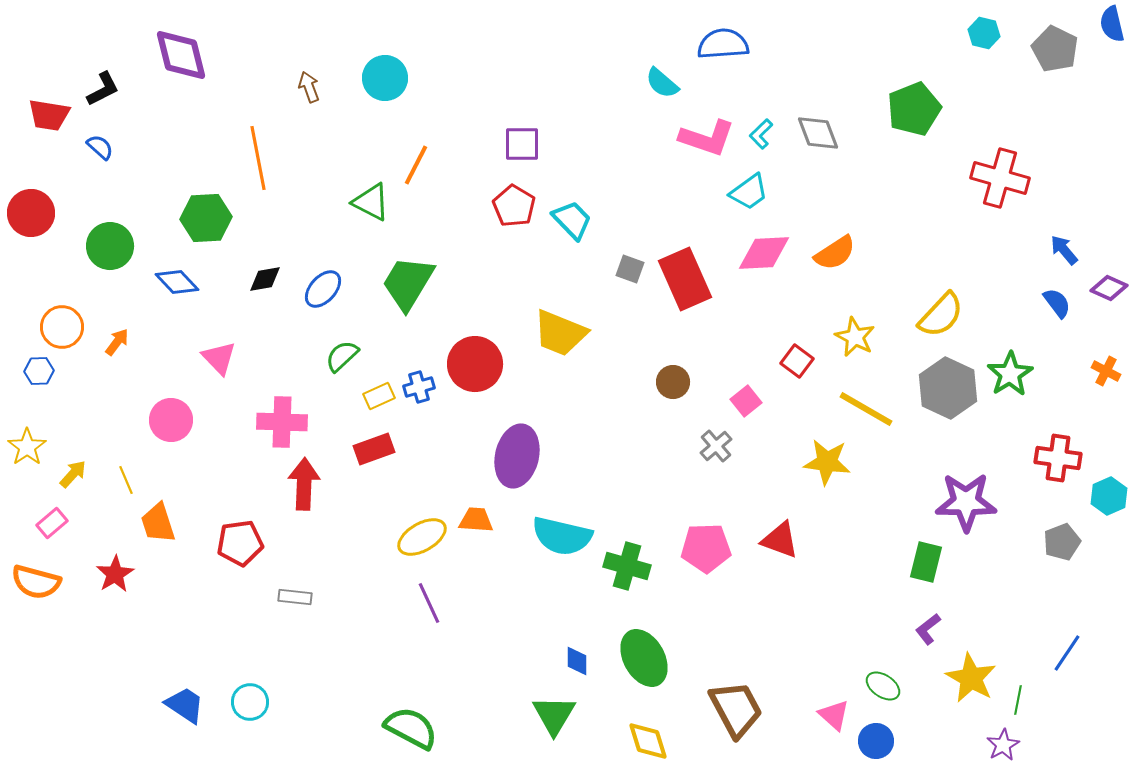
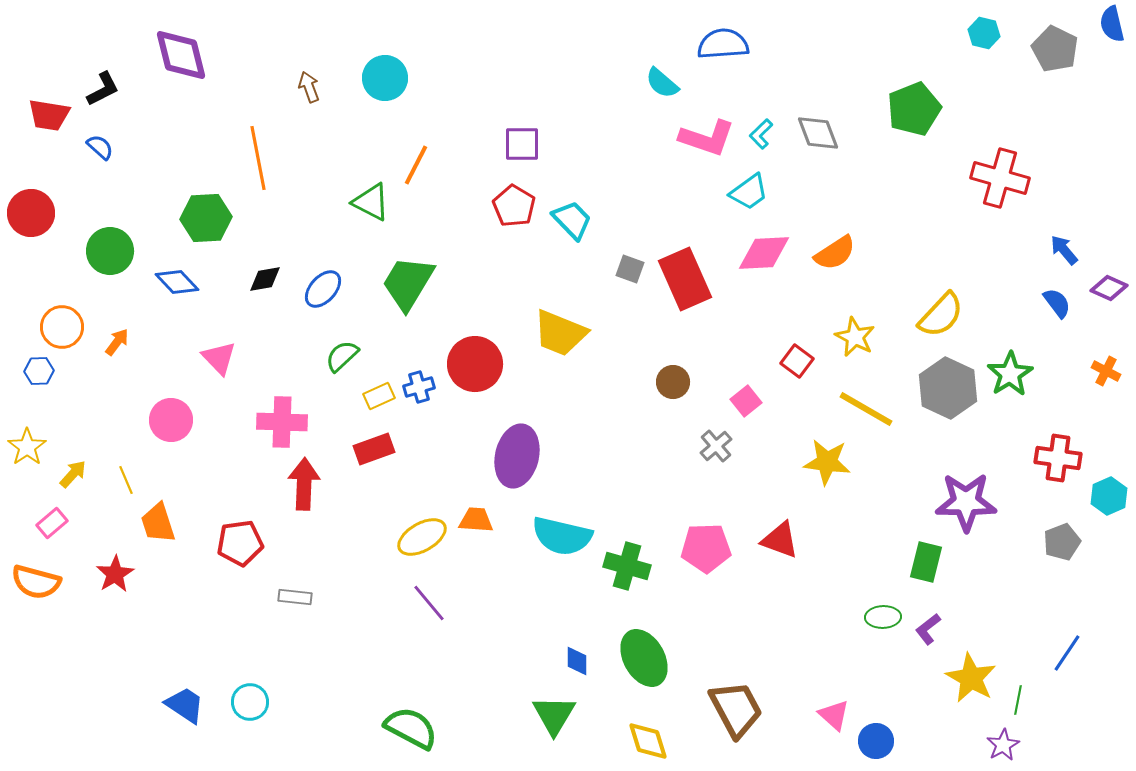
green circle at (110, 246): moved 5 px down
purple line at (429, 603): rotated 15 degrees counterclockwise
green ellipse at (883, 686): moved 69 px up; rotated 36 degrees counterclockwise
